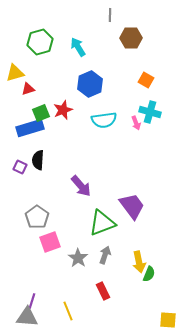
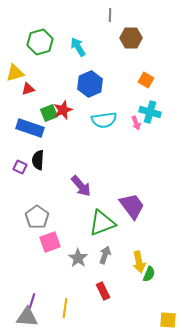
green square: moved 8 px right
blue rectangle: rotated 36 degrees clockwise
yellow line: moved 3 px left, 3 px up; rotated 30 degrees clockwise
